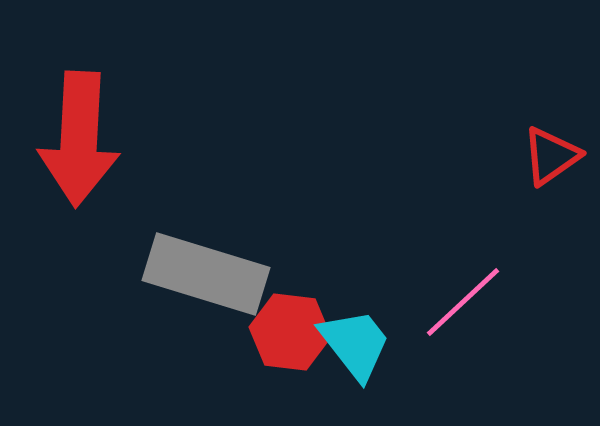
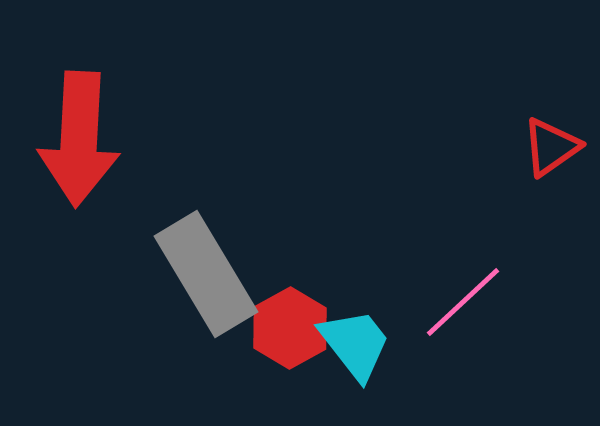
red triangle: moved 9 px up
gray rectangle: rotated 42 degrees clockwise
red hexagon: moved 4 px up; rotated 24 degrees clockwise
